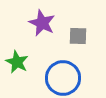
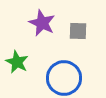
gray square: moved 5 px up
blue circle: moved 1 px right
